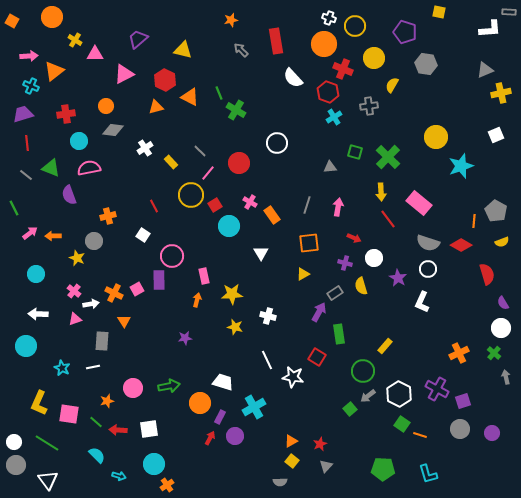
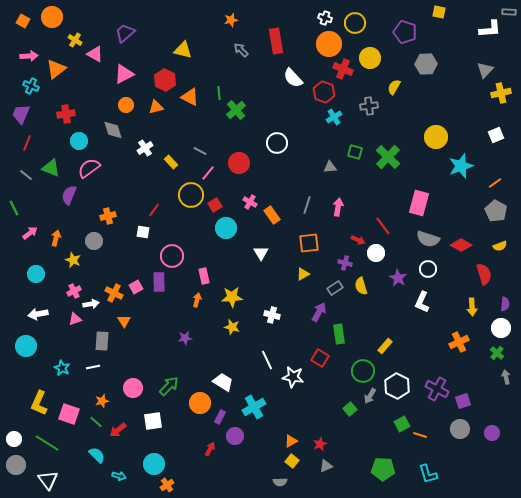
white cross at (329, 18): moved 4 px left
orange square at (12, 21): moved 11 px right
yellow circle at (355, 26): moved 3 px up
purple trapezoid at (138, 39): moved 13 px left, 6 px up
orange circle at (324, 44): moved 5 px right
pink triangle at (95, 54): rotated 30 degrees clockwise
yellow circle at (374, 58): moved 4 px left
gray hexagon at (426, 64): rotated 10 degrees counterclockwise
gray triangle at (485, 70): rotated 24 degrees counterclockwise
orange triangle at (54, 71): moved 2 px right, 2 px up
yellow semicircle at (392, 85): moved 2 px right, 2 px down
red hexagon at (328, 92): moved 4 px left
green line at (219, 93): rotated 16 degrees clockwise
orange circle at (106, 106): moved 20 px right, 1 px up
green cross at (236, 110): rotated 18 degrees clockwise
purple trapezoid at (23, 114): moved 2 px left; rotated 50 degrees counterclockwise
gray diamond at (113, 130): rotated 65 degrees clockwise
red line at (27, 143): rotated 28 degrees clockwise
gray line at (200, 151): rotated 16 degrees counterclockwise
pink semicircle at (89, 168): rotated 25 degrees counterclockwise
yellow arrow at (381, 192): moved 91 px right, 115 px down
purple semicircle at (69, 195): rotated 42 degrees clockwise
pink rectangle at (419, 203): rotated 65 degrees clockwise
red line at (154, 206): moved 4 px down; rotated 64 degrees clockwise
red line at (388, 219): moved 5 px left, 7 px down
orange line at (474, 221): moved 21 px right, 38 px up; rotated 48 degrees clockwise
cyan circle at (229, 226): moved 3 px left, 2 px down
white square at (143, 235): moved 3 px up; rotated 24 degrees counterclockwise
orange arrow at (53, 236): moved 3 px right, 2 px down; rotated 105 degrees clockwise
red arrow at (354, 238): moved 4 px right, 2 px down
yellow semicircle at (502, 242): moved 2 px left, 4 px down
gray semicircle at (428, 243): moved 4 px up
yellow star at (77, 258): moved 4 px left, 2 px down
white circle at (374, 258): moved 2 px right, 5 px up
red semicircle at (487, 274): moved 3 px left
purple rectangle at (159, 280): moved 2 px down
pink square at (137, 289): moved 1 px left, 2 px up
pink cross at (74, 291): rotated 24 degrees clockwise
gray rectangle at (335, 293): moved 5 px up
yellow star at (232, 294): moved 3 px down
purple semicircle at (503, 303): moved 2 px right, 1 px down; rotated 144 degrees counterclockwise
white arrow at (38, 314): rotated 12 degrees counterclockwise
white cross at (268, 316): moved 4 px right, 1 px up
yellow star at (235, 327): moved 3 px left
orange cross at (459, 353): moved 11 px up
green cross at (494, 353): moved 3 px right
red square at (317, 357): moved 3 px right, 1 px down
white trapezoid at (223, 382): rotated 15 degrees clockwise
green arrow at (169, 386): rotated 35 degrees counterclockwise
white hexagon at (399, 394): moved 2 px left, 8 px up
gray arrow at (368, 396): moved 2 px right; rotated 21 degrees counterclockwise
orange star at (107, 401): moved 5 px left
pink square at (69, 414): rotated 10 degrees clockwise
green square at (402, 424): rotated 28 degrees clockwise
white square at (149, 429): moved 4 px right, 8 px up
red arrow at (118, 430): rotated 42 degrees counterclockwise
red arrow at (210, 438): moved 11 px down
white circle at (14, 442): moved 3 px up
gray triangle at (326, 466): rotated 24 degrees clockwise
